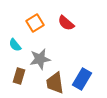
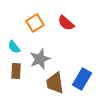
cyan semicircle: moved 1 px left, 2 px down
gray star: rotated 10 degrees counterclockwise
brown rectangle: moved 3 px left, 5 px up; rotated 14 degrees counterclockwise
